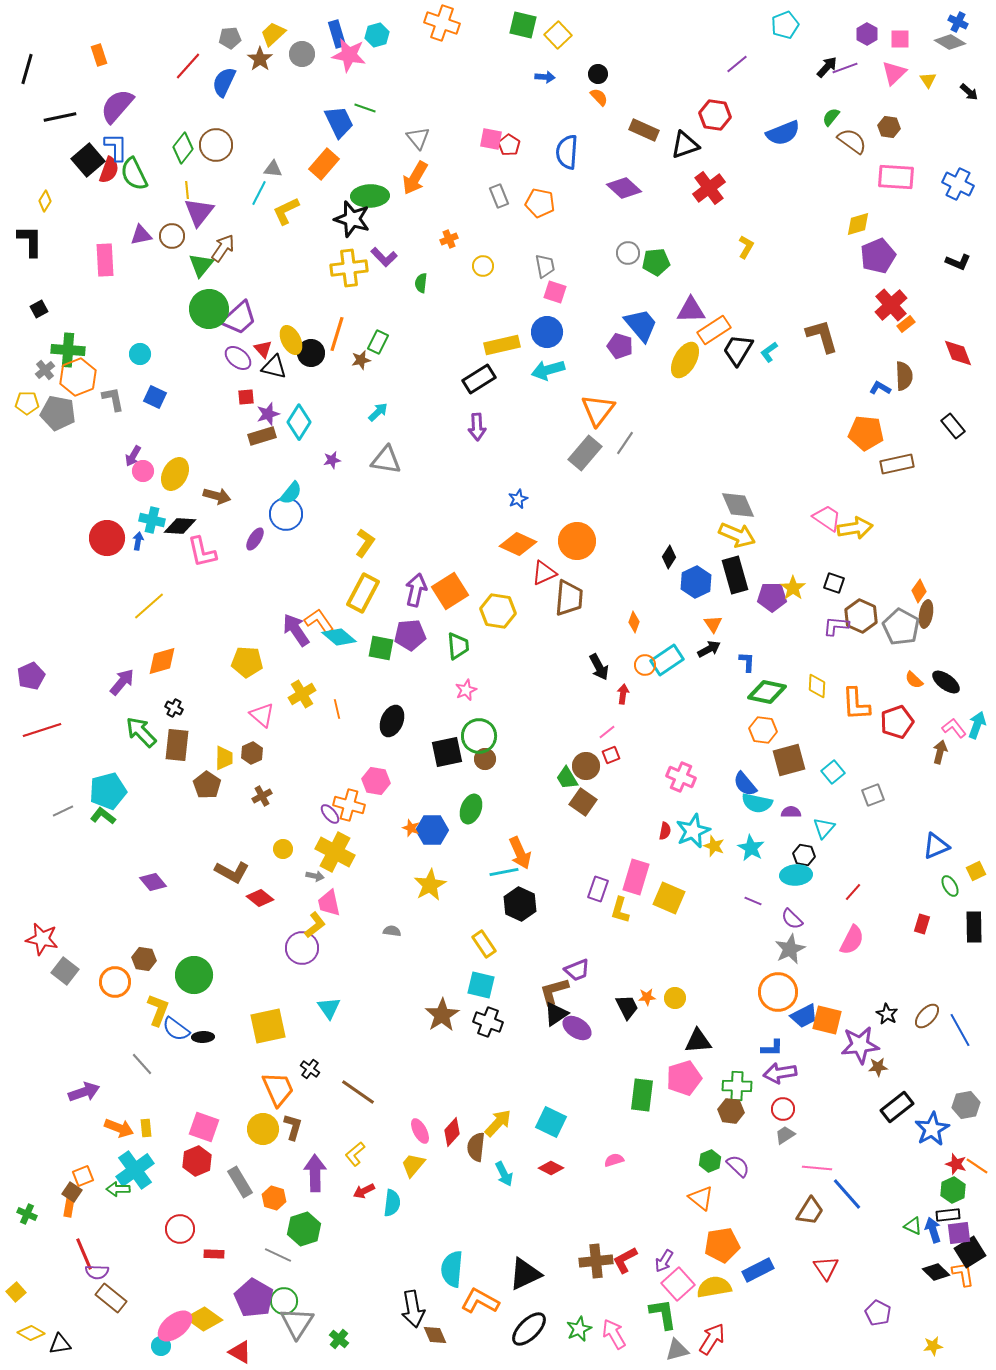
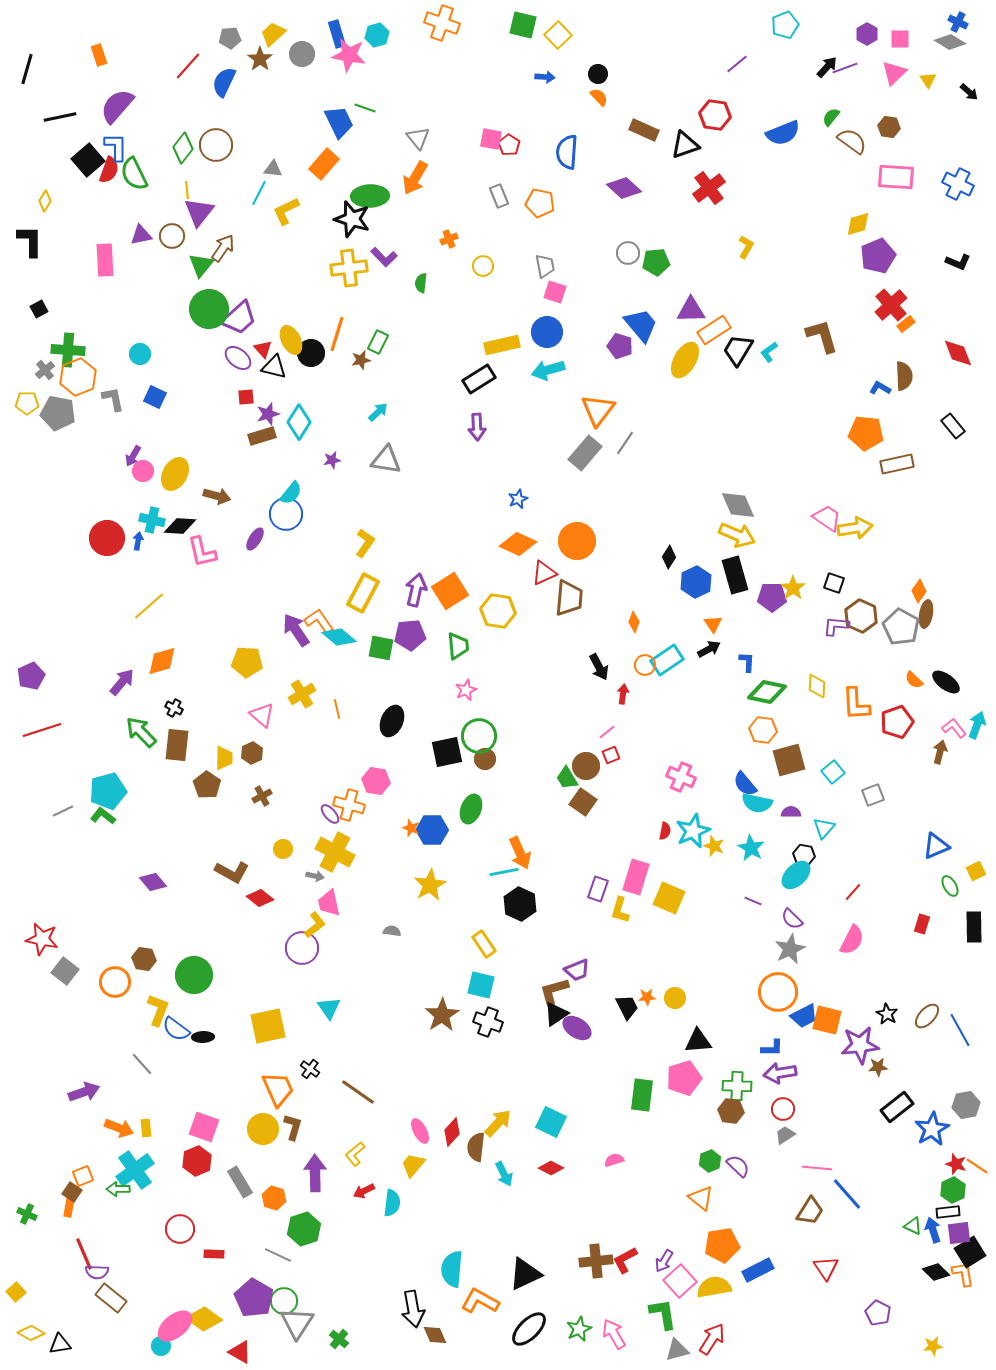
cyan ellipse at (796, 875): rotated 40 degrees counterclockwise
black rectangle at (948, 1215): moved 3 px up
pink square at (678, 1284): moved 2 px right, 3 px up
